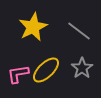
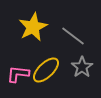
gray line: moved 6 px left, 5 px down
gray star: moved 1 px up
pink L-shape: rotated 15 degrees clockwise
